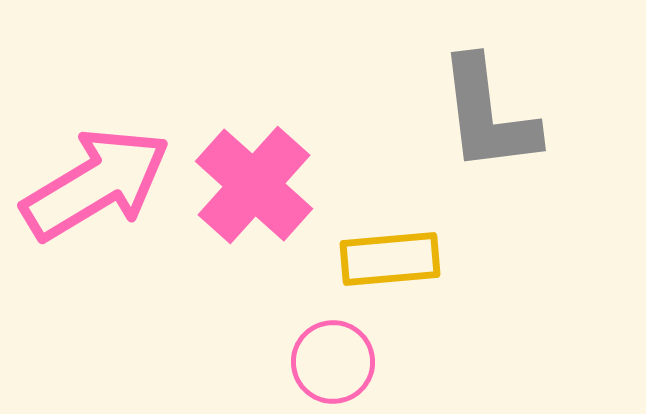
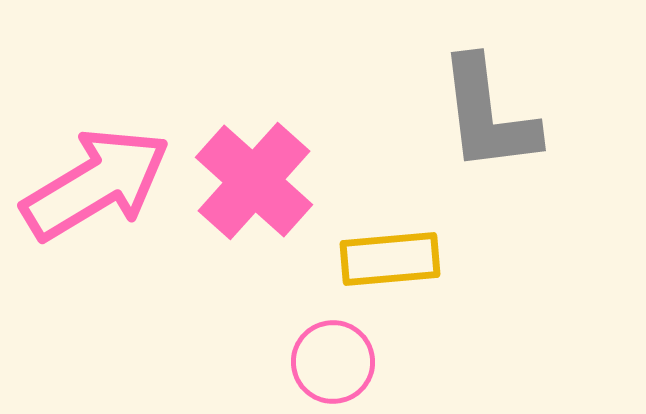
pink cross: moved 4 px up
